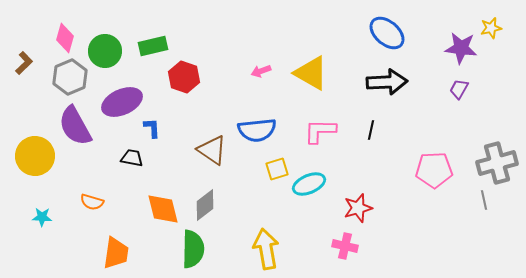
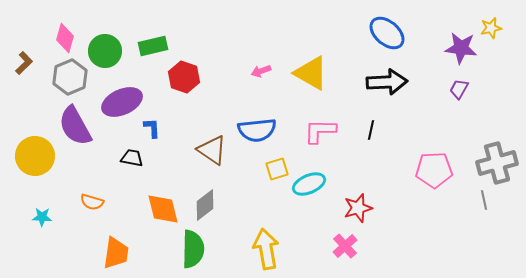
pink cross: rotated 35 degrees clockwise
